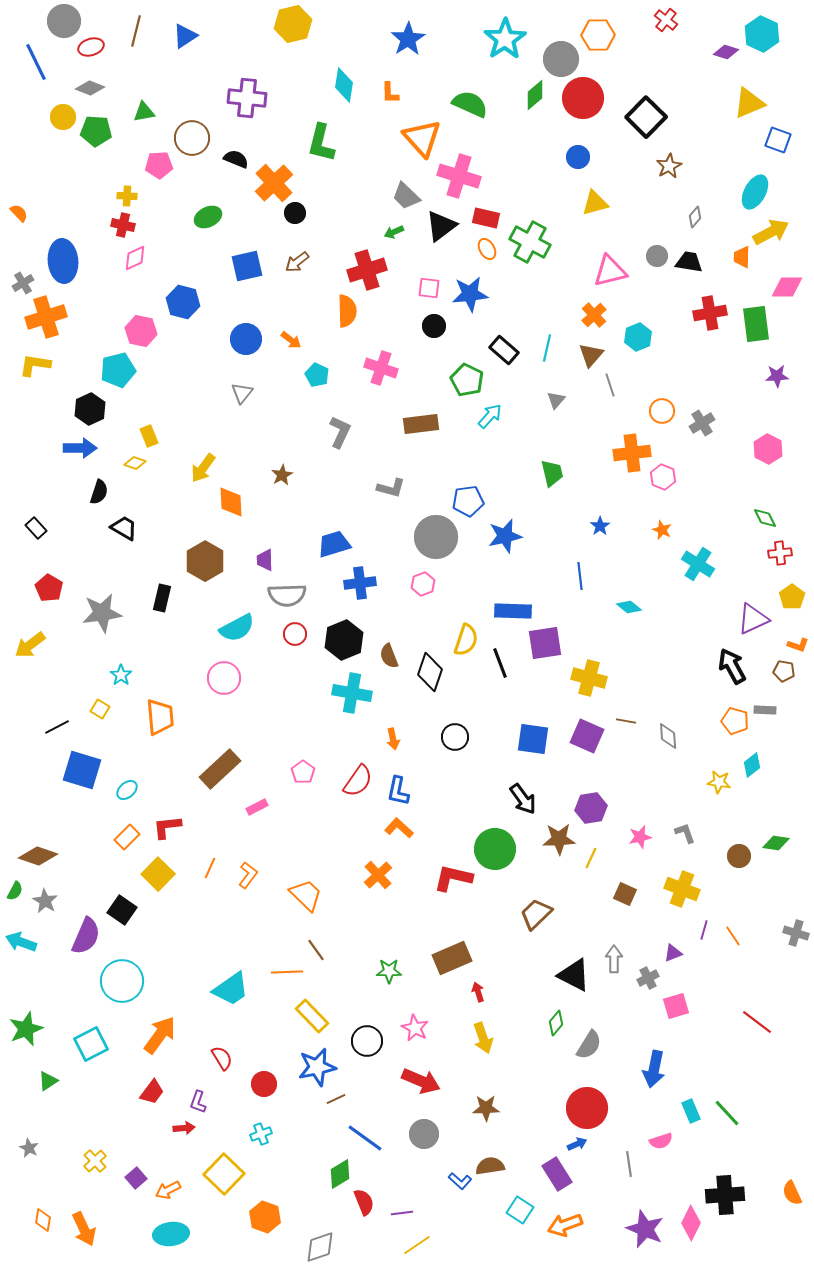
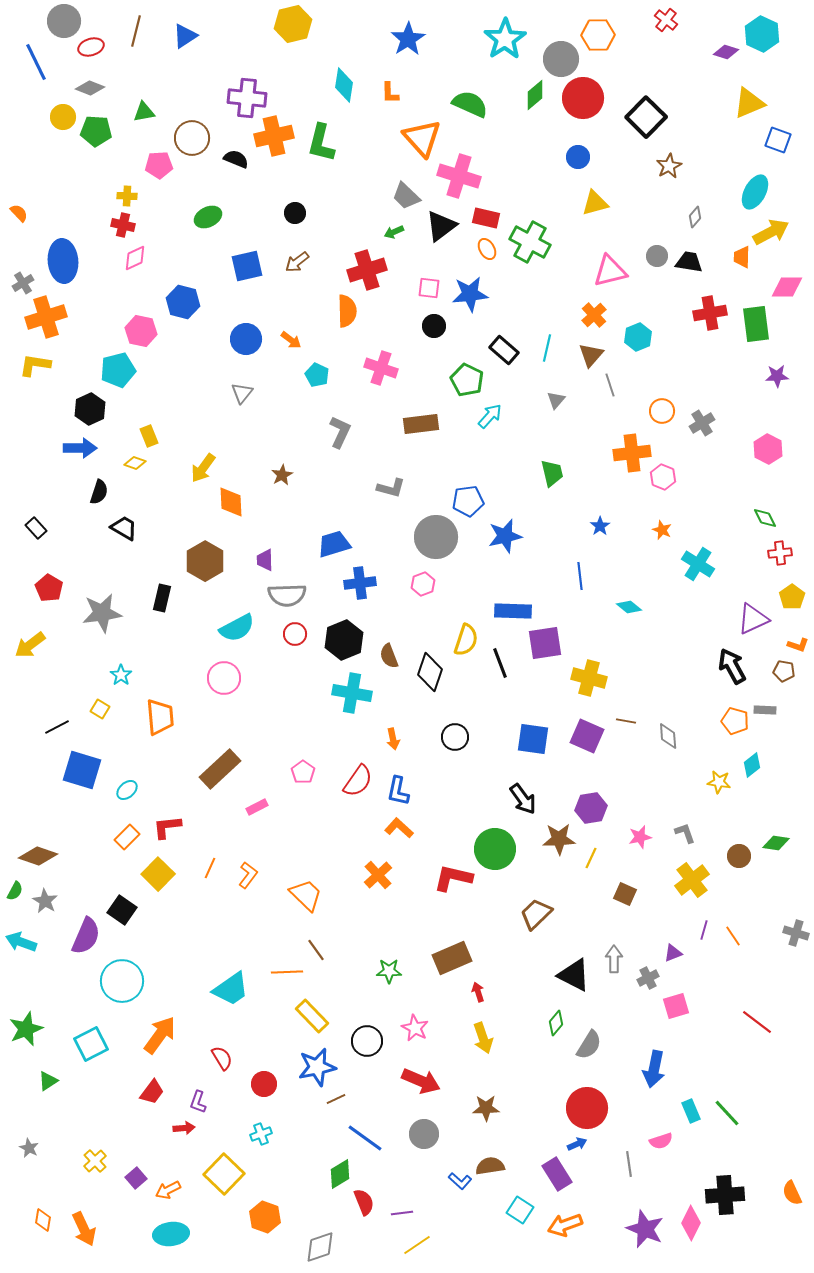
orange cross at (274, 183): moved 47 px up; rotated 30 degrees clockwise
yellow cross at (682, 889): moved 10 px right, 9 px up; rotated 32 degrees clockwise
